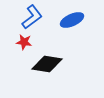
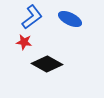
blue ellipse: moved 2 px left, 1 px up; rotated 50 degrees clockwise
black diamond: rotated 20 degrees clockwise
